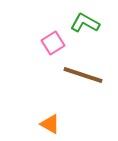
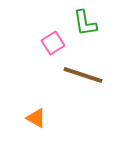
green L-shape: rotated 128 degrees counterclockwise
orange triangle: moved 14 px left, 6 px up
